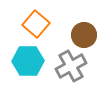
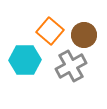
orange square: moved 14 px right, 7 px down
cyan hexagon: moved 3 px left, 1 px up
